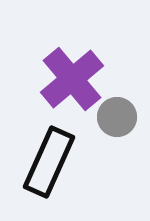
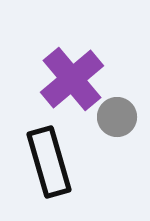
black rectangle: rotated 40 degrees counterclockwise
